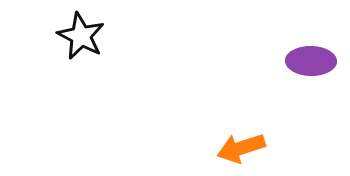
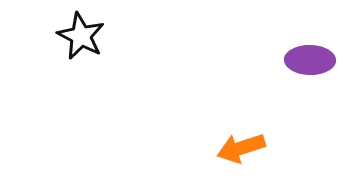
purple ellipse: moved 1 px left, 1 px up
